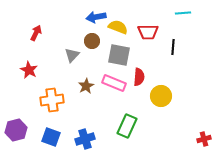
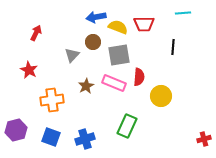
red trapezoid: moved 4 px left, 8 px up
brown circle: moved 1 px right, 1 px down
gray square: rotated 20 degrees counterclockwise
